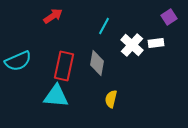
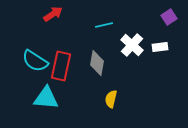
red arrow: moved 2 px up
cyan line: moved 1 px up; rotated 48 degrees clockwise
white rectangle: moved 4 px right, 4 px down
cyan semicircle: moved 17 px right; rotated 56 degrees clockwise
red rectangle: moved 3 px left
cyan triangle: moved 10 px left, 2 px down
